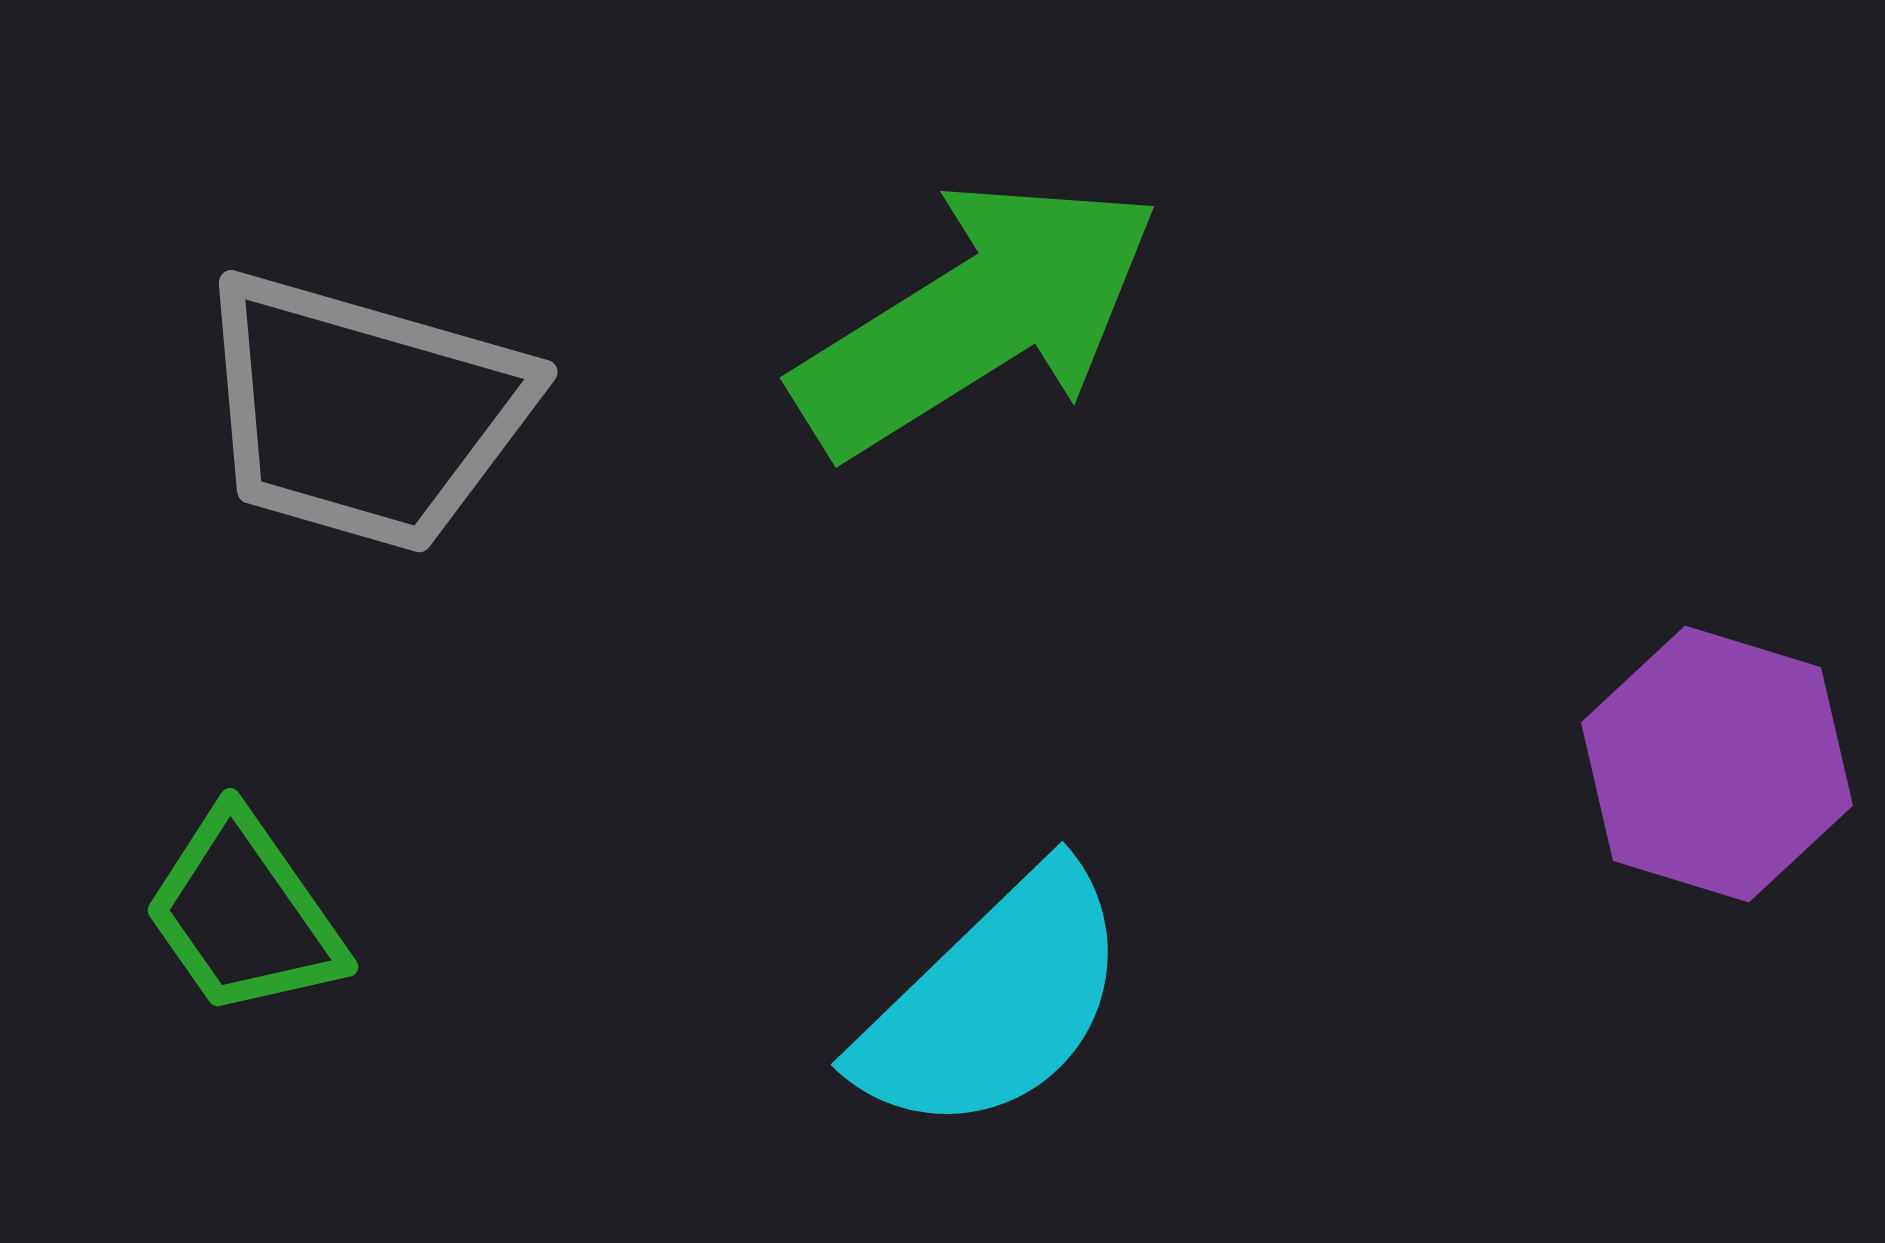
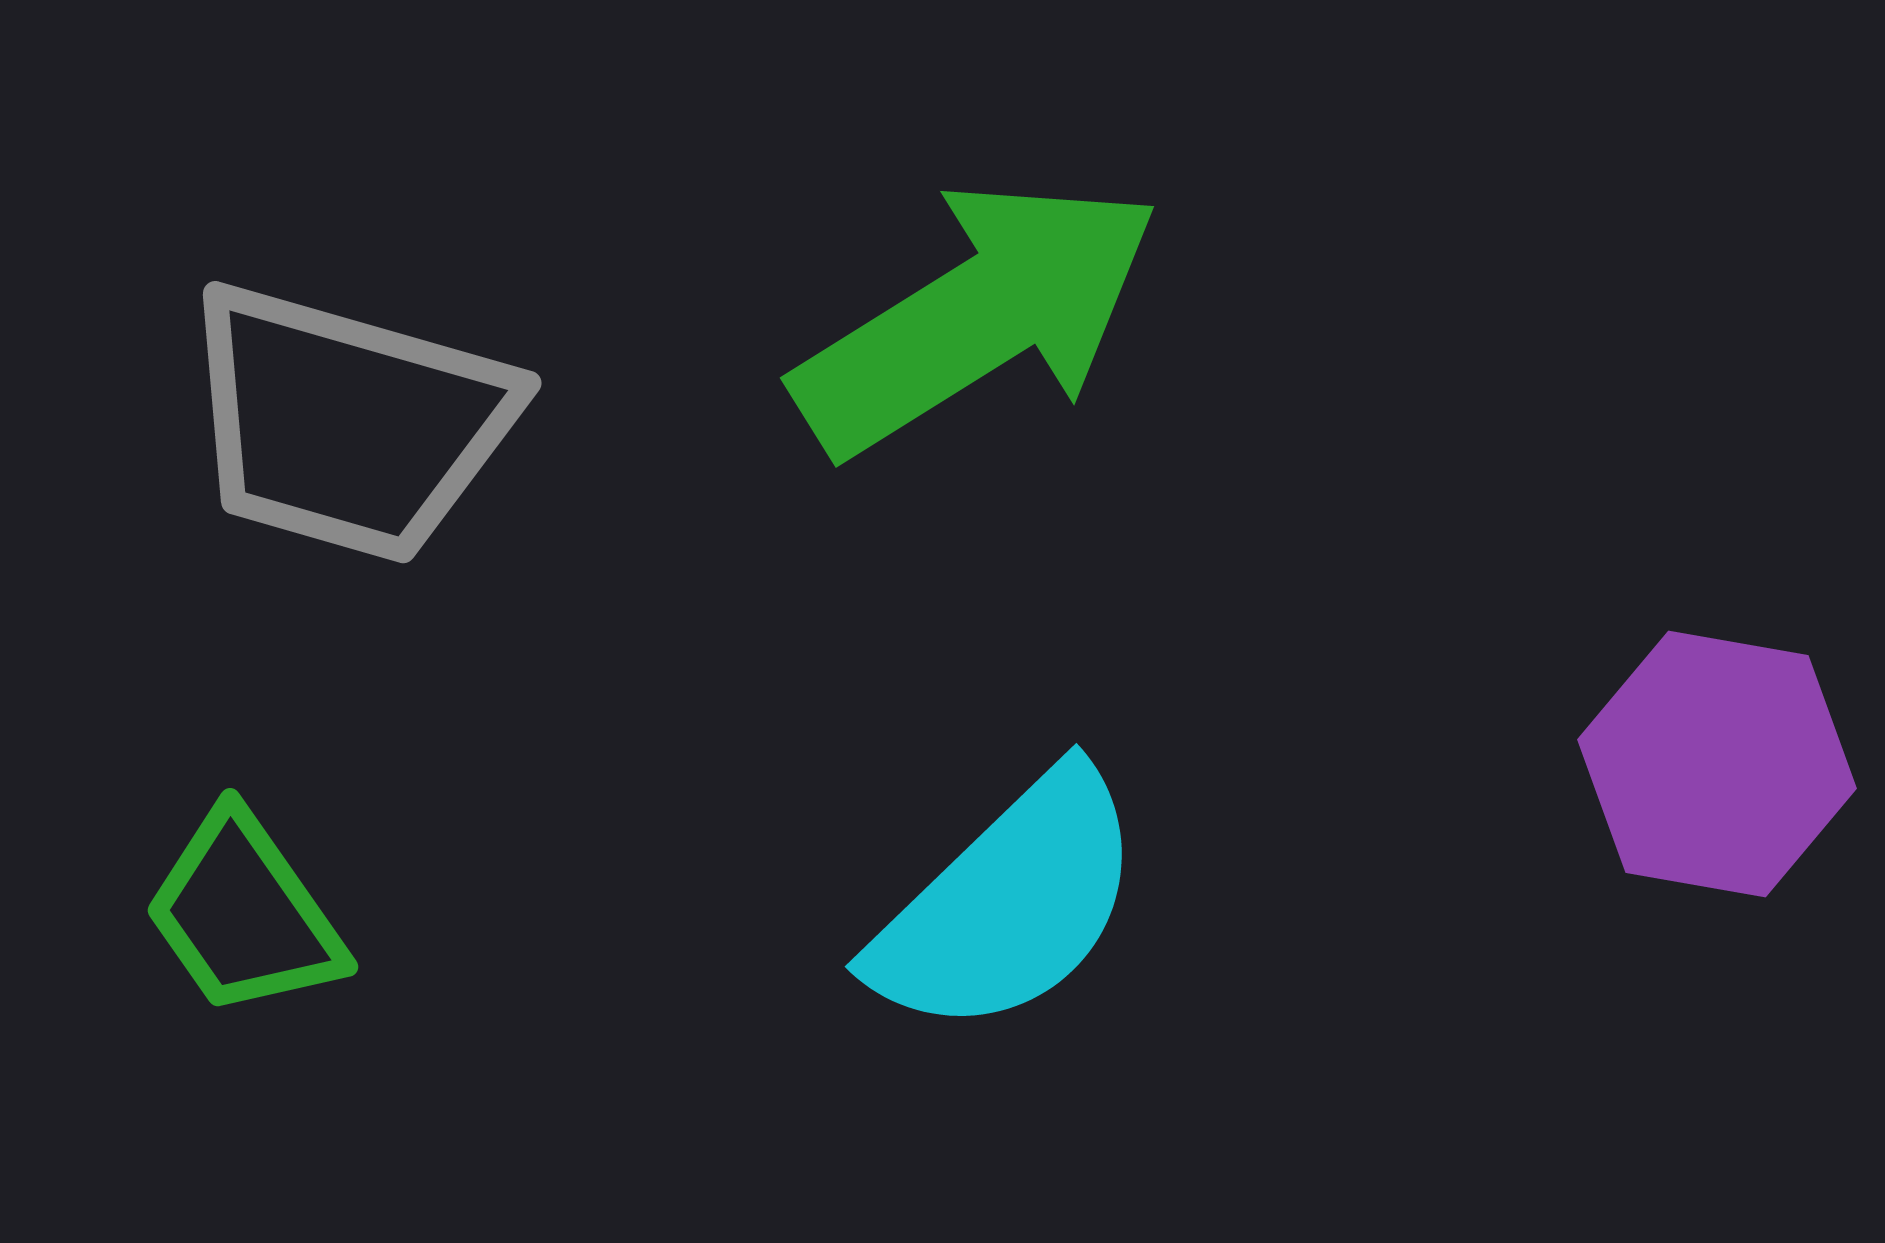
gray trapezoid: moved 16 px left, 11 px down
purple hexagon: rotated 7 degrees counterclockwise
cyan semicircle: moved 14 px right, 98 px up
